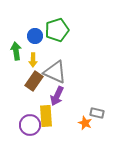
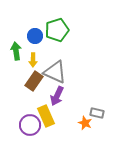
yellow rectangle: rotated 20 degrees counterclockwise
